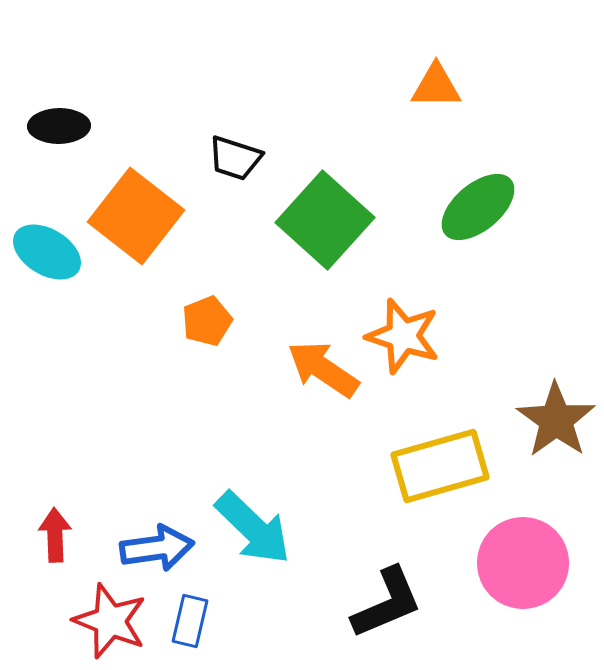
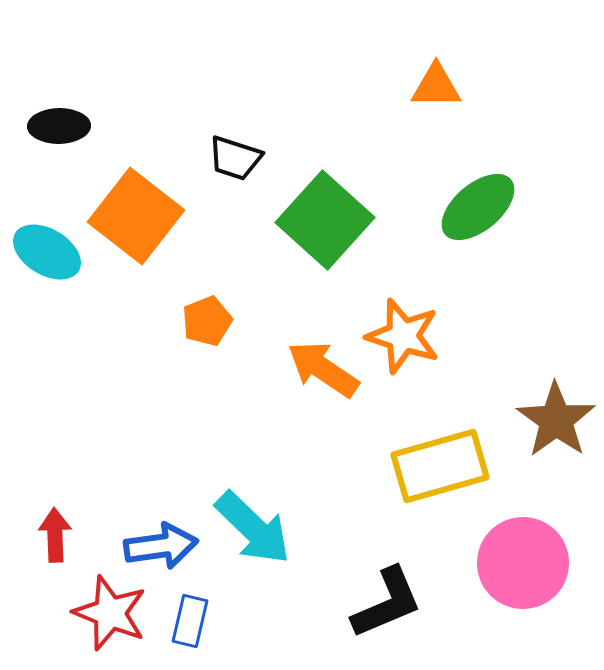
blue arrow: moved 4 px right, 2 px up
red star: moved 8 px up
